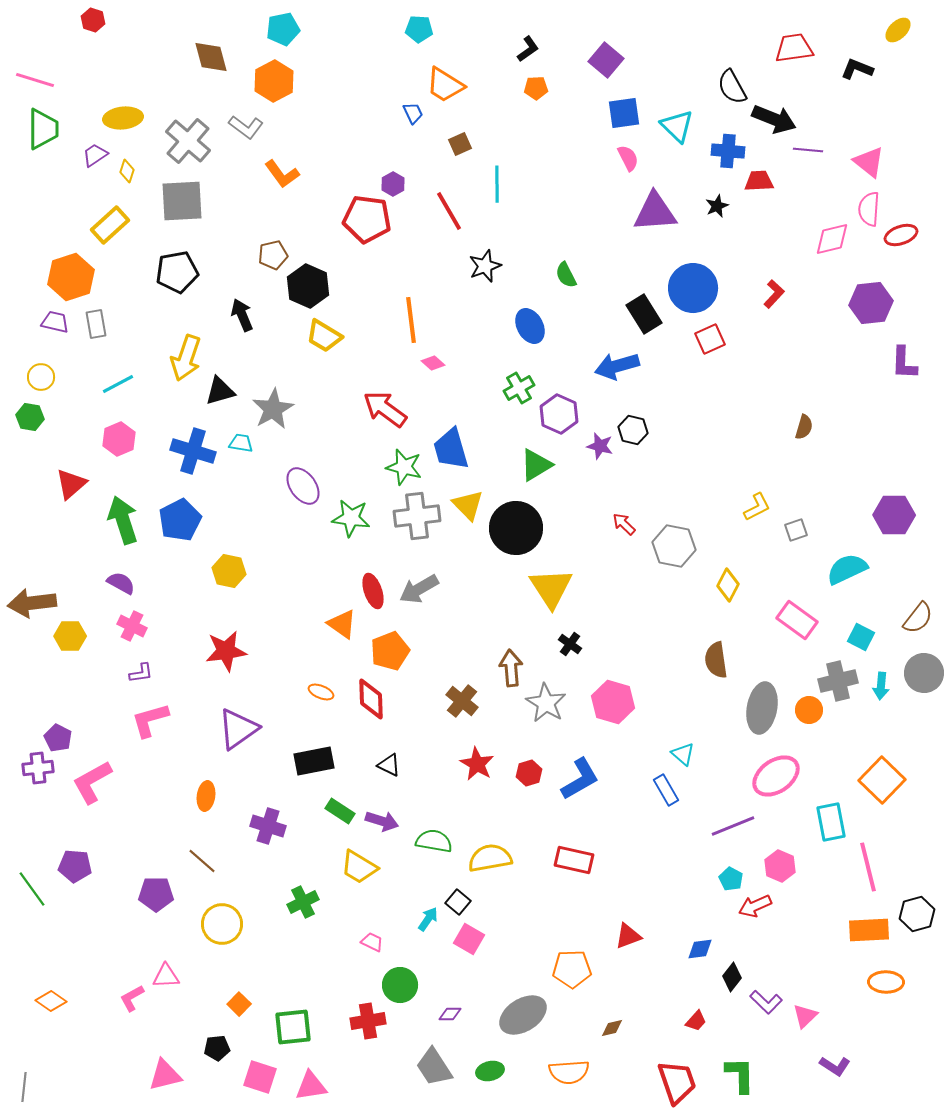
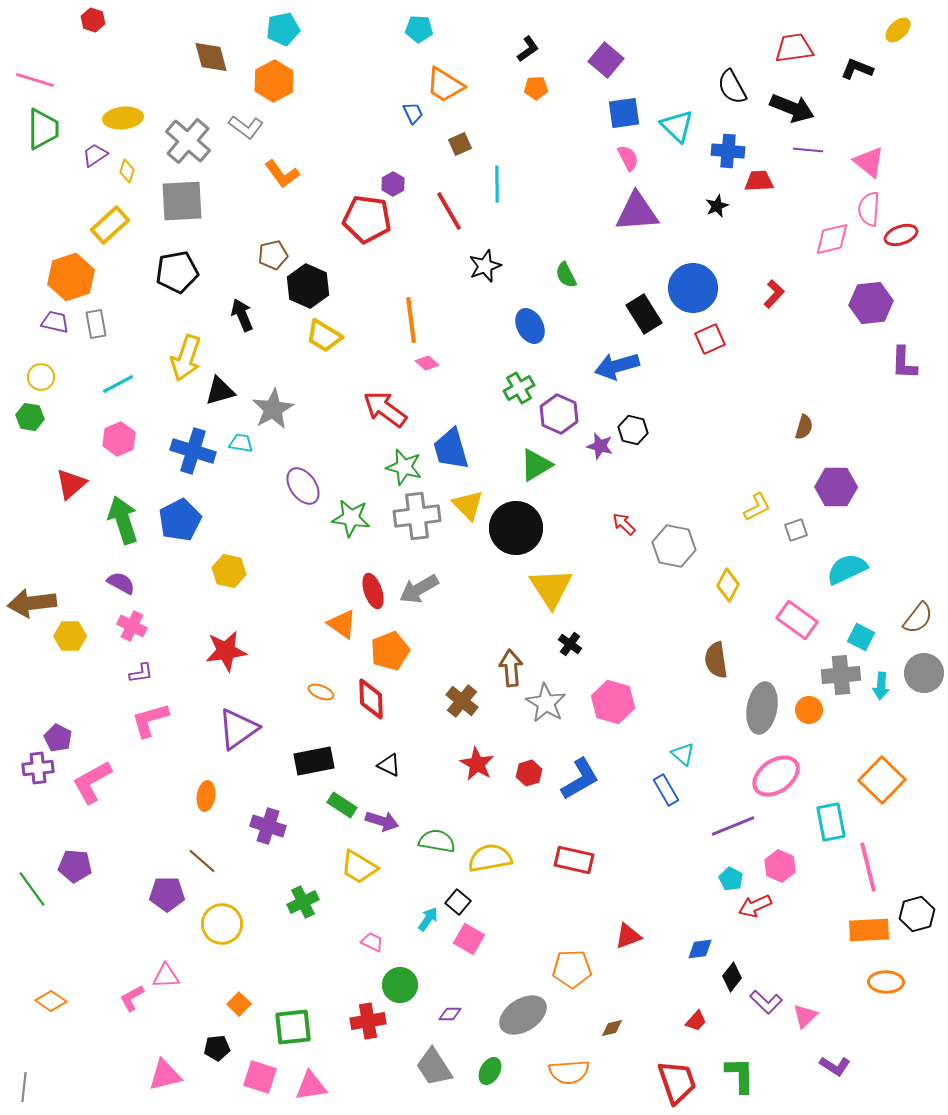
black arrow at (774, 119): moved 18 px right, 11 px up
purple triangle at (655, 212): moved 18 px left
pink diamond at (433, 363): moved 6 px left
purple hexagon at (894, 515): moved 58 px left, 28 px up
gray cross at (838, 681): moved 3 px right, 6 px up; rotated 9 degrees clockwise
green rectangle at (340, 811): moved 2 px right, 6 px up
green semicircle at (434, 841): moved 3 px right
purple pentagon at (156, 894): moved 11 px right
green ellipse at (490, 1071): rotated 48 degrees counterclockwise
